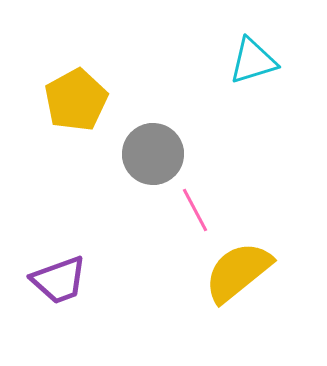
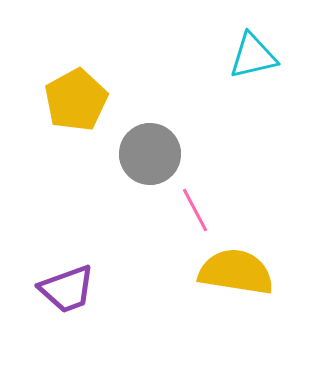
cyan triangle: moved 5 px up; rotated 4 degrees clockwise
gray circle: moved 3 px left
yellow semicircle: moved 2 px left; rotated 48 degrees clockwise
purple trapezoid: moved 8 px right, 9 px down
